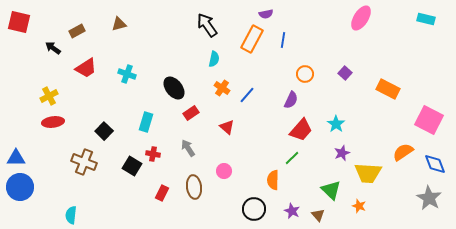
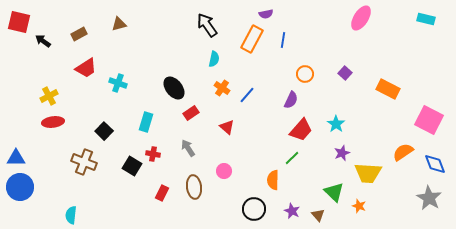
brown rectangle at (77, 31): moved 2 px right, 3 px down
black arrow at (53, 48): moved 10 px left, 7 px up
cyan cross at (127, 74): moved 9 px left, 9 px down
green triangle at (331, 190): moved 3 px right, 2 px down
